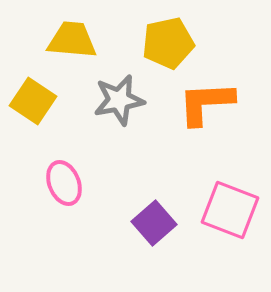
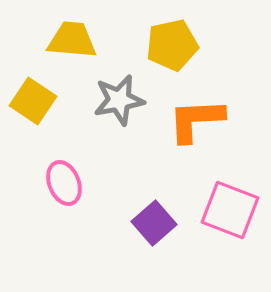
yellow pentagon: moved 4 px right, 2 px down
orange L-shape: moved 10 px left, 17 px down
